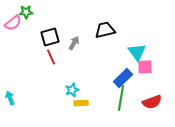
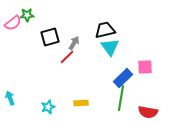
green star: moved 1 px right, 3 px down
cyan triangle: moved 27 px left, 5 px up
red line: moved 16 px right; rotated 70 degrees clockwise
cyan star: moved 24 px left, 17 px down
red semicircle: moved 4 px left, 10 px down; rotated 30 degrees clockwise
